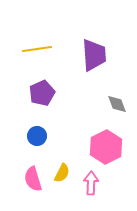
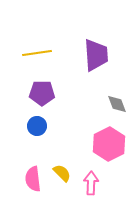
yellow line: moved 4 px down
purple trapezoid: moved 2 px right
purple pentagon: rotated 25 degrees clockwise
blue circle: moved 10 px up
pink hexagon: moved 3 px right, 3 px up
yellow semicircle: rotated 72 degrees counterclockwise
pink semicircle: rotated 10 degrees clockwise
